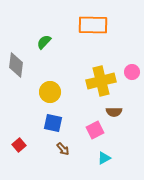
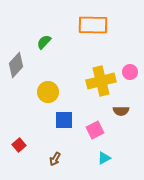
gray diamond: rotated 35 degrees clockwise
pink circle: moved 2 px left
yellow circle: moved 2 px left
brown semicircle: moved 7 px right, 1 px up
blue square: moved 11 px right, 3 px up; rotated 12 degrees counterclockwise
brown arrow: moved 8 px left, 10 px down; rotated 72 degrees clockwise
